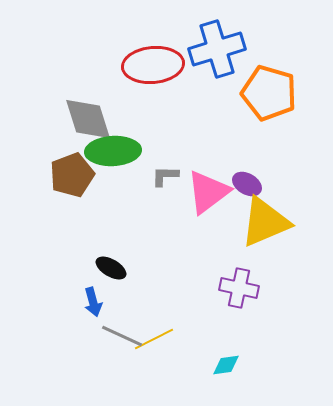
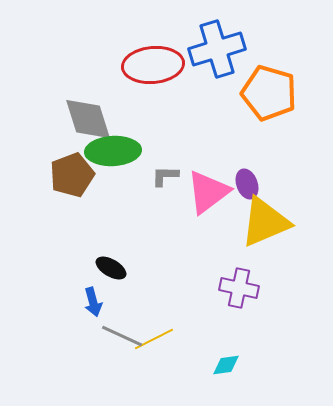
purple ellipse: rotated 40 degrees clockwise
